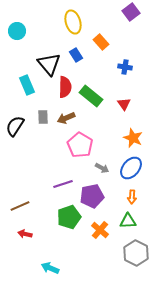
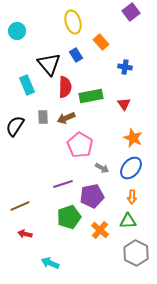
green rectangle: rotated 50 degrees counterclockwise
cyan arrow: moved 5 px up
